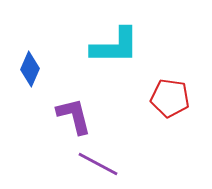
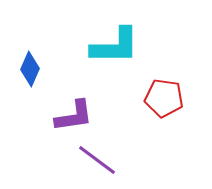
red pentagon: moved 6 px left
purple L-shape: rotated 96 degrees clockwise
purple line: moved 1 px left, 4 px up; rotated 9 degrees clockwise
